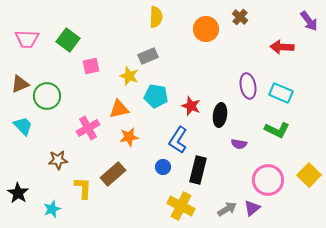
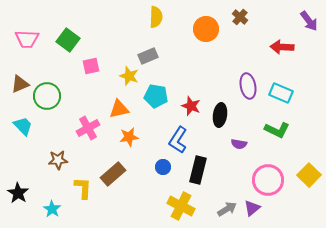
cyan star: rotated 18 degrees counterclockwise
